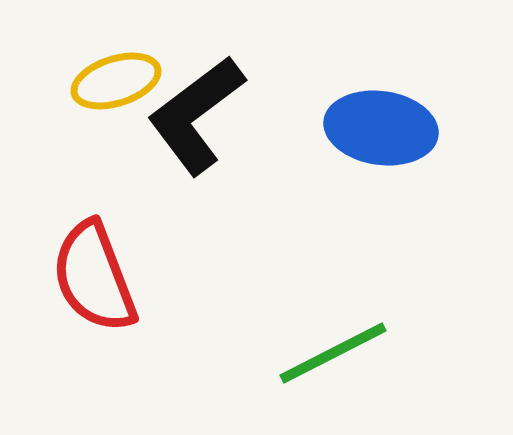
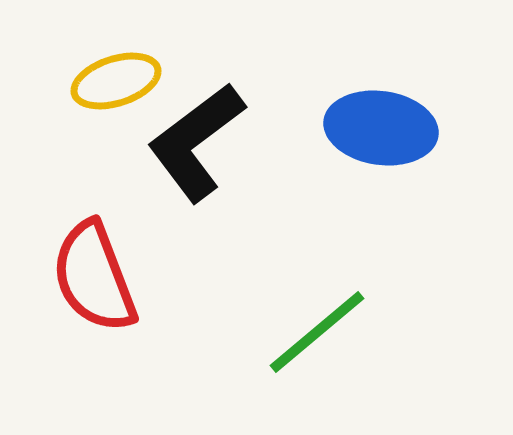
black L-shape: moved 27 px down
green line: moved 16 px left, 21 px up; rotated 13 degrees counterclockwise
